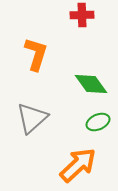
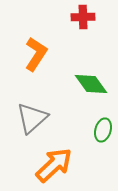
red cross: moved 1 px right, 2 px down
orange L-shape: rotated 16 degrees clockwise
green ellipse: moved 5 px right, 8 px down; rotated 50 degrees counterclockwise
orange arrow: moved 24 px left
